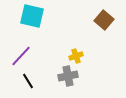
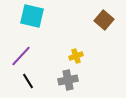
gray cross: moved 4 px down
